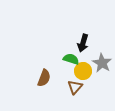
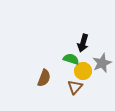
gray star: rotated 18 degrees clockwise
